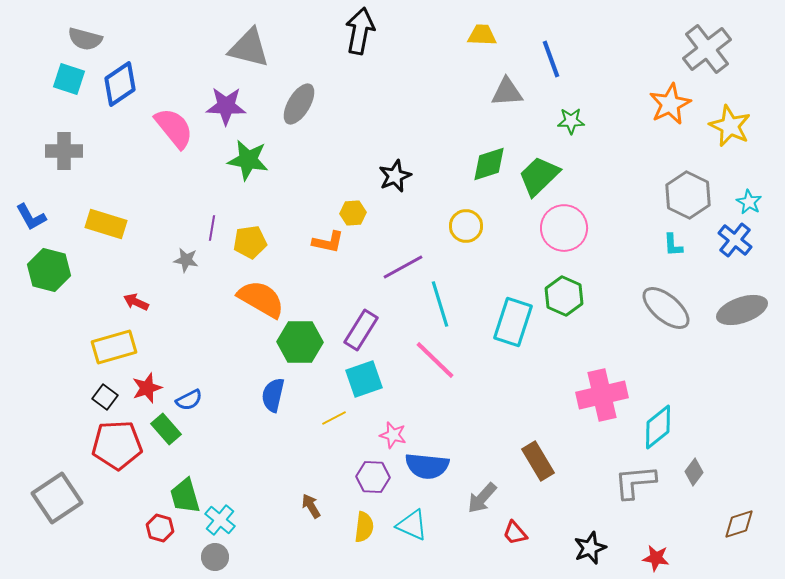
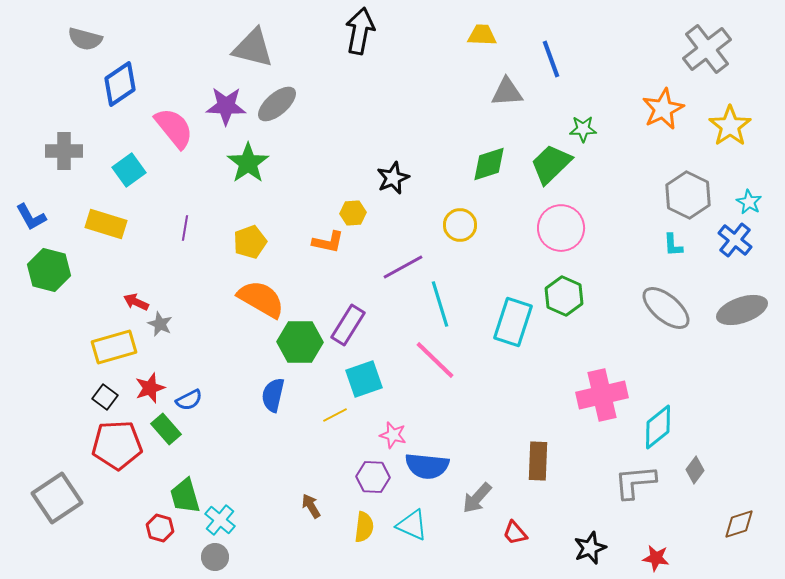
gray triangle at (249, 48): moved 4 px right
cyan square at (69, 79): moved 60 px right, 91 px down; rotated 36 degrees clockwise
gray ellipse at (299, 104): moved 22 px left; rotated 18 degrees clockwise
orange star at (670, 104): moved 7 px left, 5 px down
green star at (571, 121): moved 12 px right, 8 px down
yellow star at (730, 126): rotated 12 degrees clockwise
green star at (248, 160): moved 3 px down; rotated 27 degrees clockwise
black star at (395, 176): moved 2 px left, 2 px down
green trapezoid at (539, 176): moved 12 px right, 12 px up
yellow circle at (466, 226): moved 6 px left, 1 px up
purple line at (212, 228): moved 27 px left
pink circle at (564, 228): moved 3 px left
yellow pentagon at (250, 242): rotated 12 degrees counterclockwise
gray star at (186, 260): moved 26 px left, 64 px down; rotated 15 degrees clockwise
purple rectangle at (361, 330): moved 13 px left, 5 px up
red star at (147, 388): moved 3 px right
yellow line at (334, 418): moved 1 px right, 3 px up
brown rectangle at (538, 461): rotated 33 degrees clockwise
gray diamond at (694, 472): moved 1 px right, 2 px up
gray arrow at (482, 498): moved 5 px left
